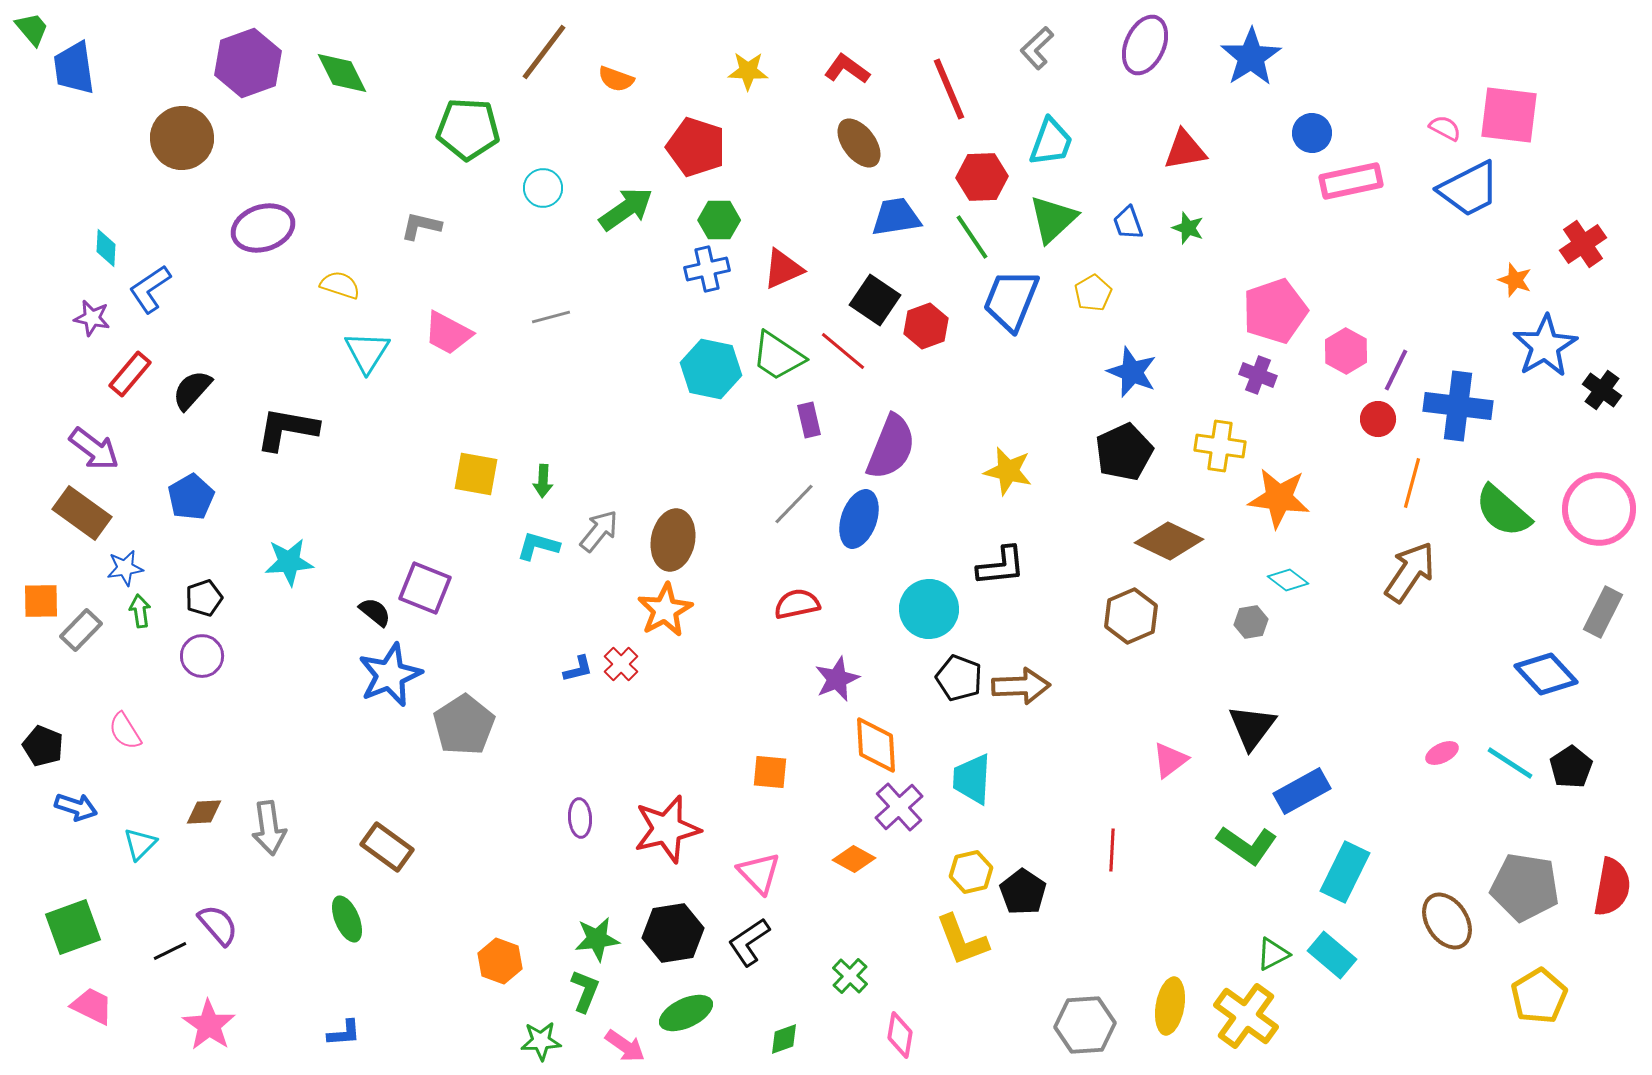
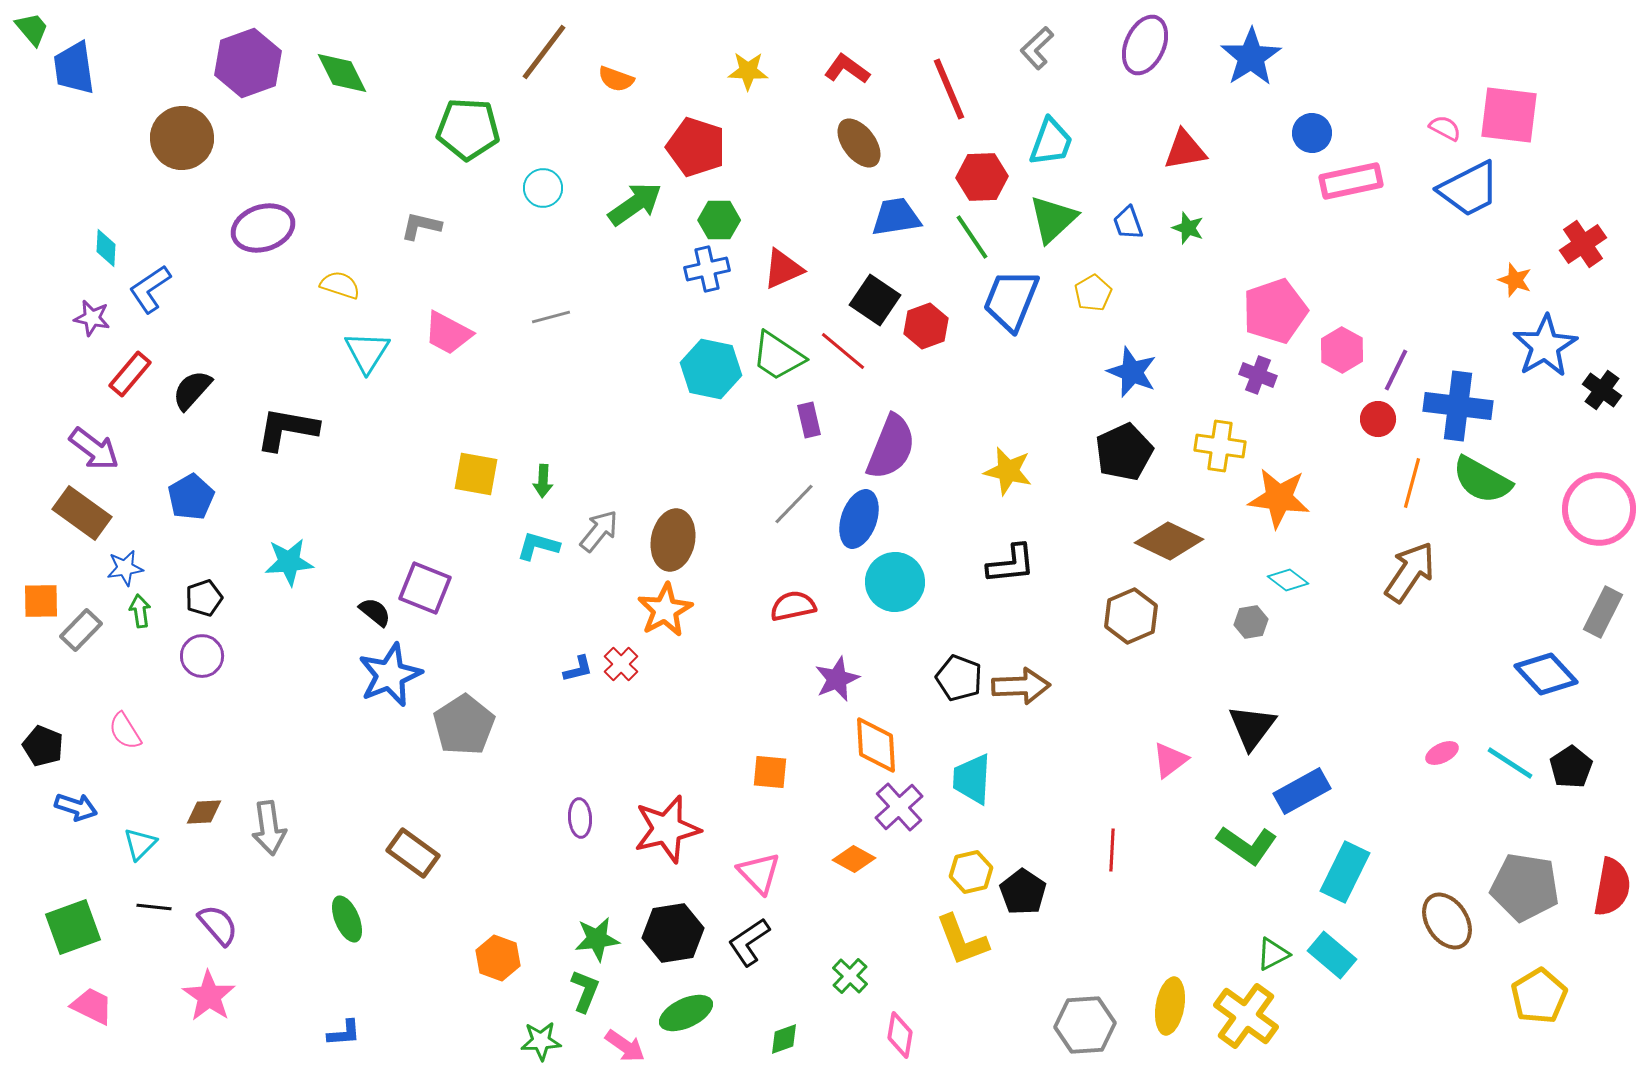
green arrow at (626, 209): moved 9 px right, 5 px up
pink hexagon at (1346, 351): moved 4 px left, 1 px up
green semicircle at (1503, 511): moved 21 px left, 31 px up; rotated 12 degrees counterclockwise
black L-shape at (1001, 566): moved 10 px right, 2 px up
red semicircle at (797, 604): moved 4 px left, 2 px down
cyan circle at (929, 609): moved 34 px left, 27 px up
brown rectangle at (387, 847): moved 26 px right, 6 px down
black line at (170, 951): moved 16 px left, 44 px up; rotated 32 degrees clockwise
orange hexagon at (500, 961): moved 2 px left, 3 px up
pink star at (209, 1025): moved 29 px up
